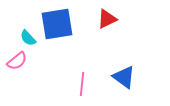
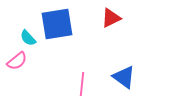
red triangle: moved 4 px right, 1 px up
